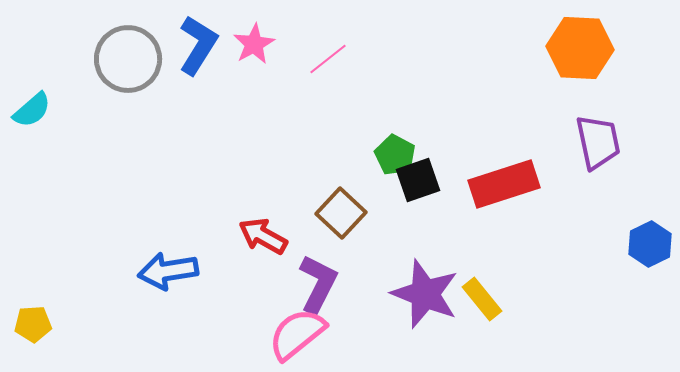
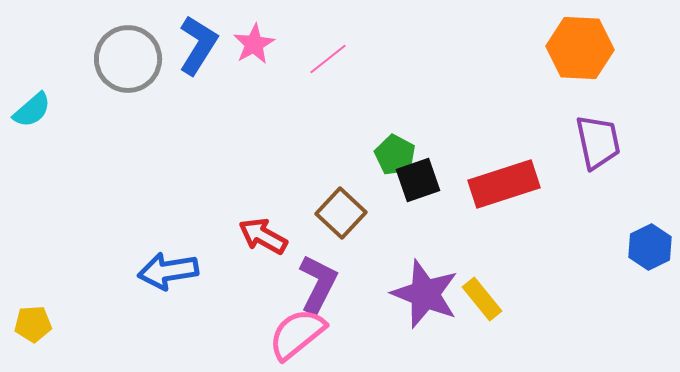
blue hexagon: moved 3 px down
